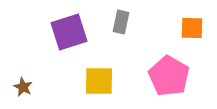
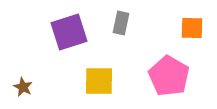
gray rectangle: moved 1 px down
